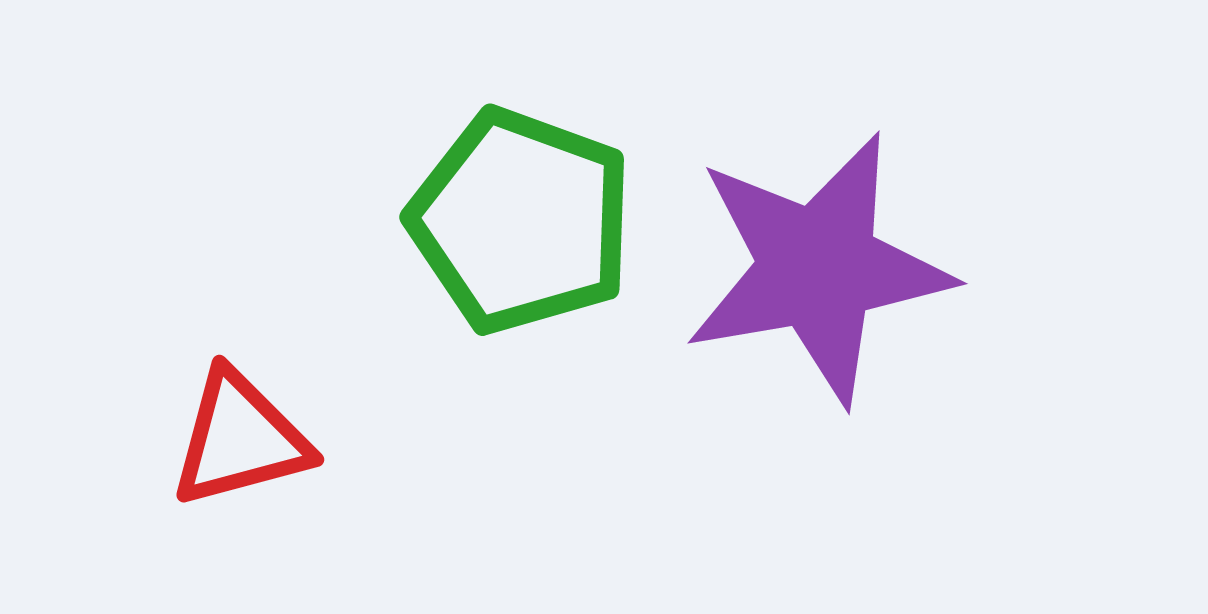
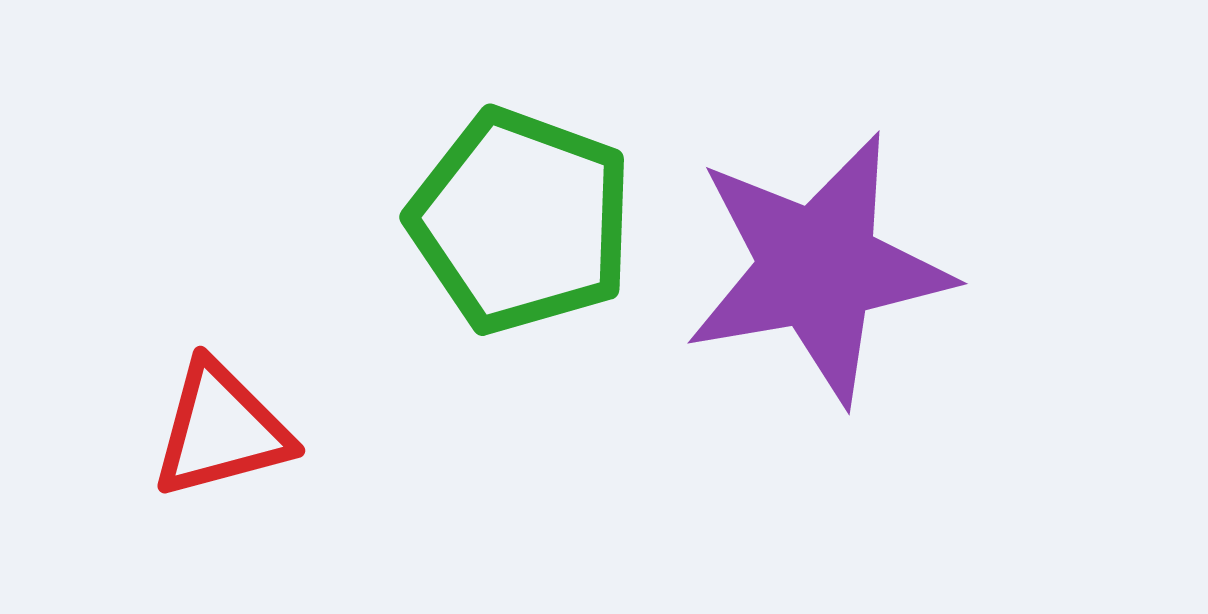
red triangle: moved 19 px left, 9 px up
